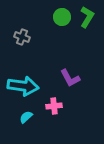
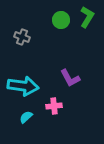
green circle: moved 1 px left, 3 px down
